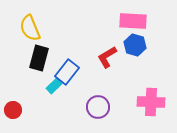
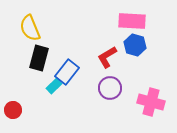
pink rectangle: moved 1 px left
pink cross: rotated 12 degrees clockwise
purple circle: moved 12 px right, 19 px up
